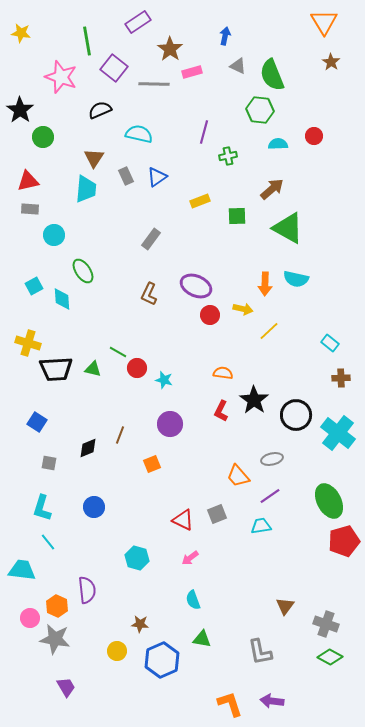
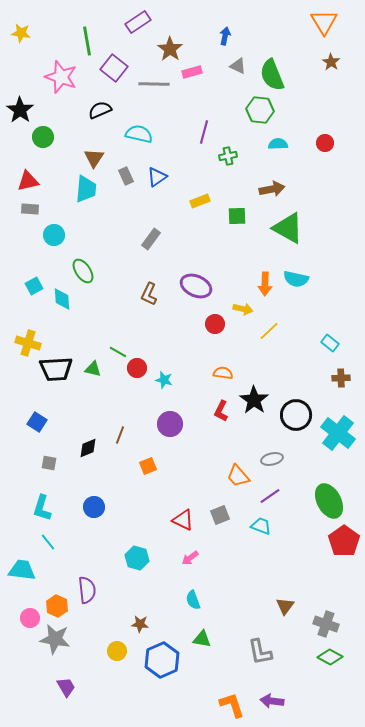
red circle at (314, 136): moved 11 px right, 7 px down
brown arrow at (272, 189): rotated 30 degrees clockwise
red circle at (210, 315): moved 5 px right, 9 px down
orange square at (152, 464): moved 4 px left, 2 px down
gray square at (217, 514): moved 3 px right, 1 px down
cyan trapezoid at (261, 526): rotated 30 degrees clockwise
red pentagon at (344, 541): rotated 20 degrees counterclockwise
orange L-shape at (230, 704): moved 2 px right, 1 px down
